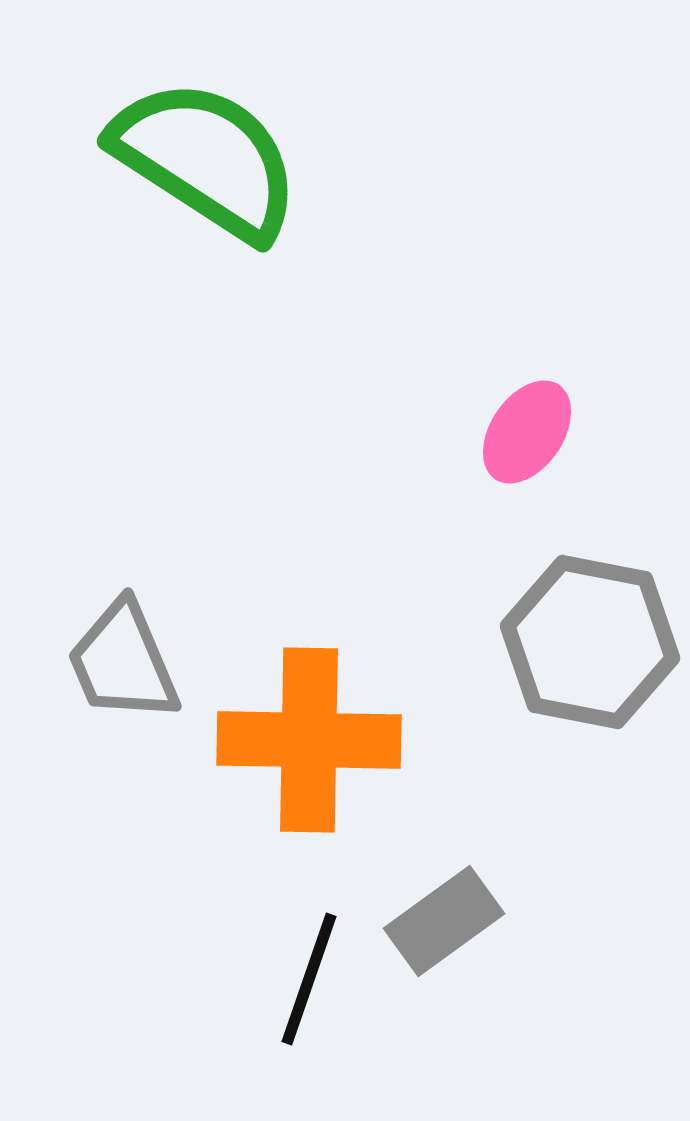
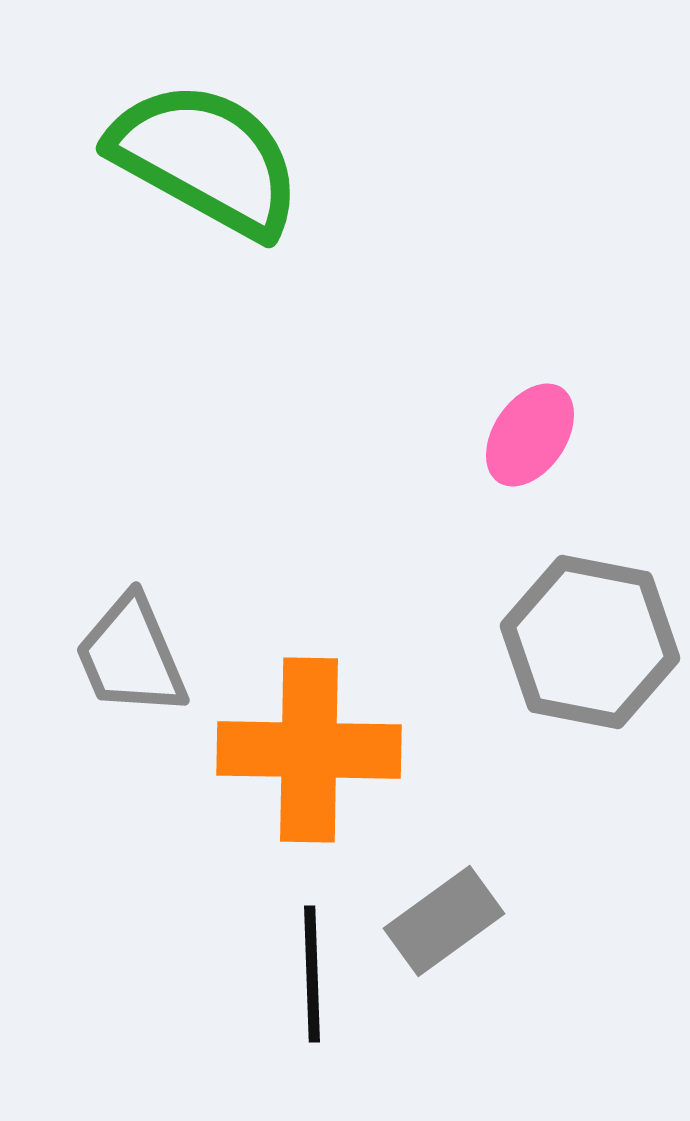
green semicircle: rotated 4 degrees counterclockwise
pink ellipse: moved 3 px right, 3 px down
gray trapezoid: moved 8 px right, 6 px up
orange cross: moved 10 px down
black line: moved 3 px right, 5 px up; rotated 21 degrees counterclockwise
